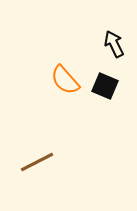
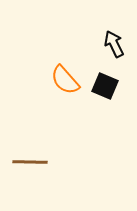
brown line: moved 7 px left; rotated 28 degrees clockwise
